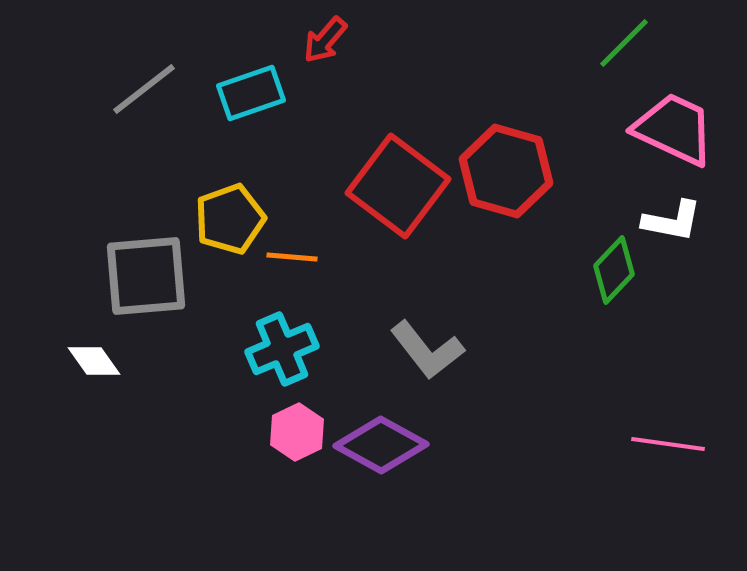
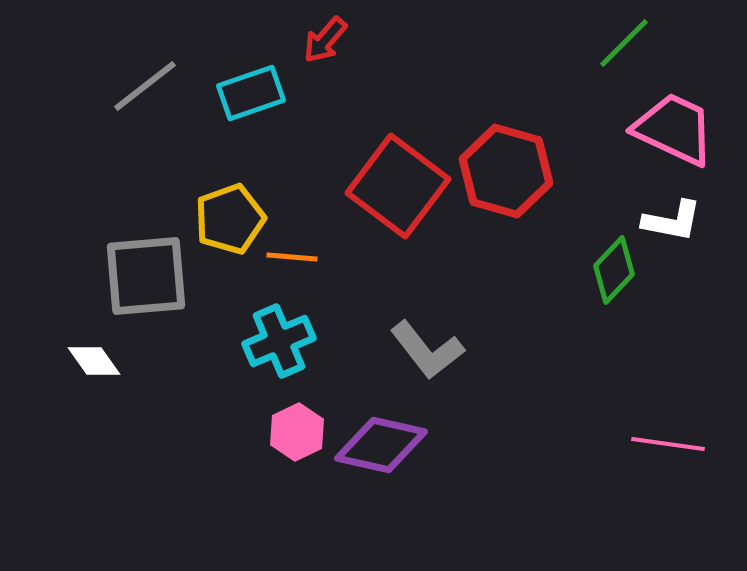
gray line: moved 1 px right, 3 px up
cyan cross: moved 3 px left, 8 px up
purple diamond: rotated 16 degrees counterclockwise
